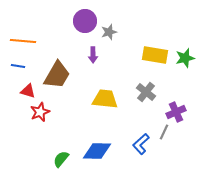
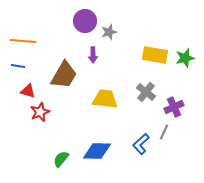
brown trapezoid: moved 7 px right
purple cross: moved 2 px left, 5 px up
